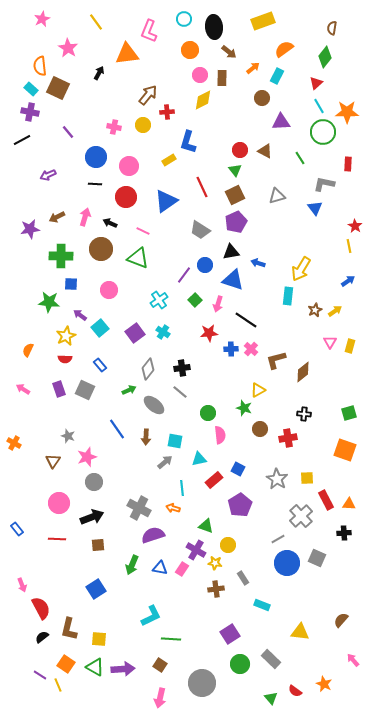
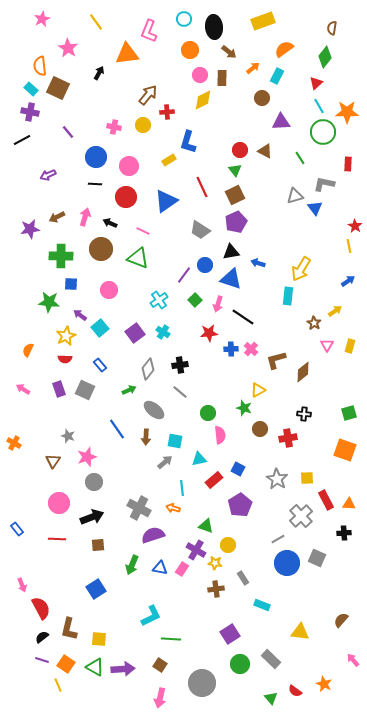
gray triangle at (277, 196): moved 18 px right
blue triangle at (233, 280): moved 2 px left, 1 px up
brown star at (315, 310): moved 1 px left, 13 px down; rotated 16 degrees counterclockwise
black line at (246, 320): moved 3 px left, 3 px up
pink triangle at (330, 342): moved 3 px left, 3 px down
black cross at (182, 368): moved 2 px left, 3 px up
gray ellipse at (154, 405): moved 5 px down
purple line at (40, 675): moved 2 px right, 15 px up; rotated 16 degrees counterclockwise
